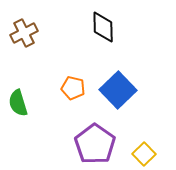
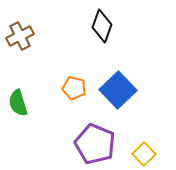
black diamond: moved 1 px left, 1 px up; rotated 20 degrees clockwise
brown cross: moved 4 px left, 3 px down
orange pentagon: moved 1 px right
purple pentagon: rotated 12 degrees counterclockwise
